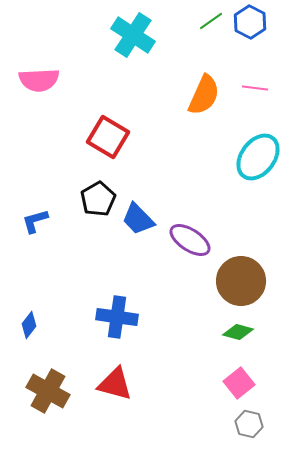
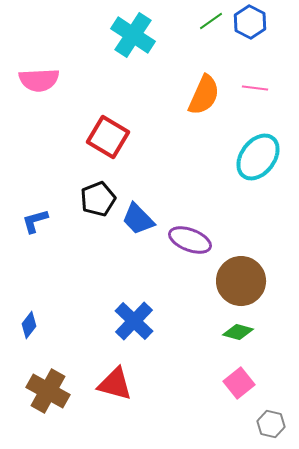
black pentagon: rotated 8 degrees clockwise
purple ellipse: rotated 12 degrees counterclockwise
blue cross: moved 17 px right, 4 px down; rotated 36 degrees clockwise
gray hexagon: moved 22 px right
